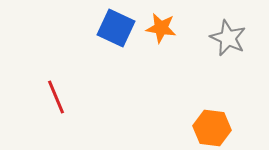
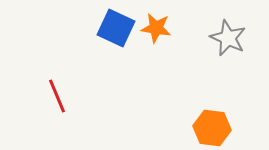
orange star: moved 5 px left
red line: moved 1 px right, 1 px up
